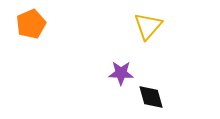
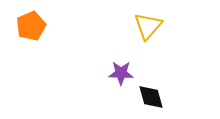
orange pentagon: moved 2 px down
